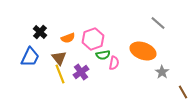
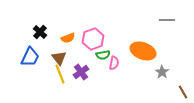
gray line: moved 9 px right, 3 px up; rotated 42 degrees counterclockwise
